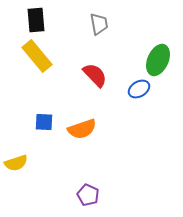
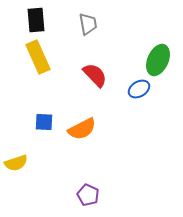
gray trapezoid: moved 11 px left
yellow rectangle: moved 1 px right, 1 px down; rotated 16 degrees clockwise
orange semicircle: rotated 8 degrees counterclockwise
